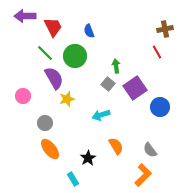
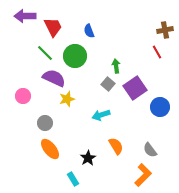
brown cross: moved 1 px down
purple semicircle: rotated 35 degrees counterclockwise
